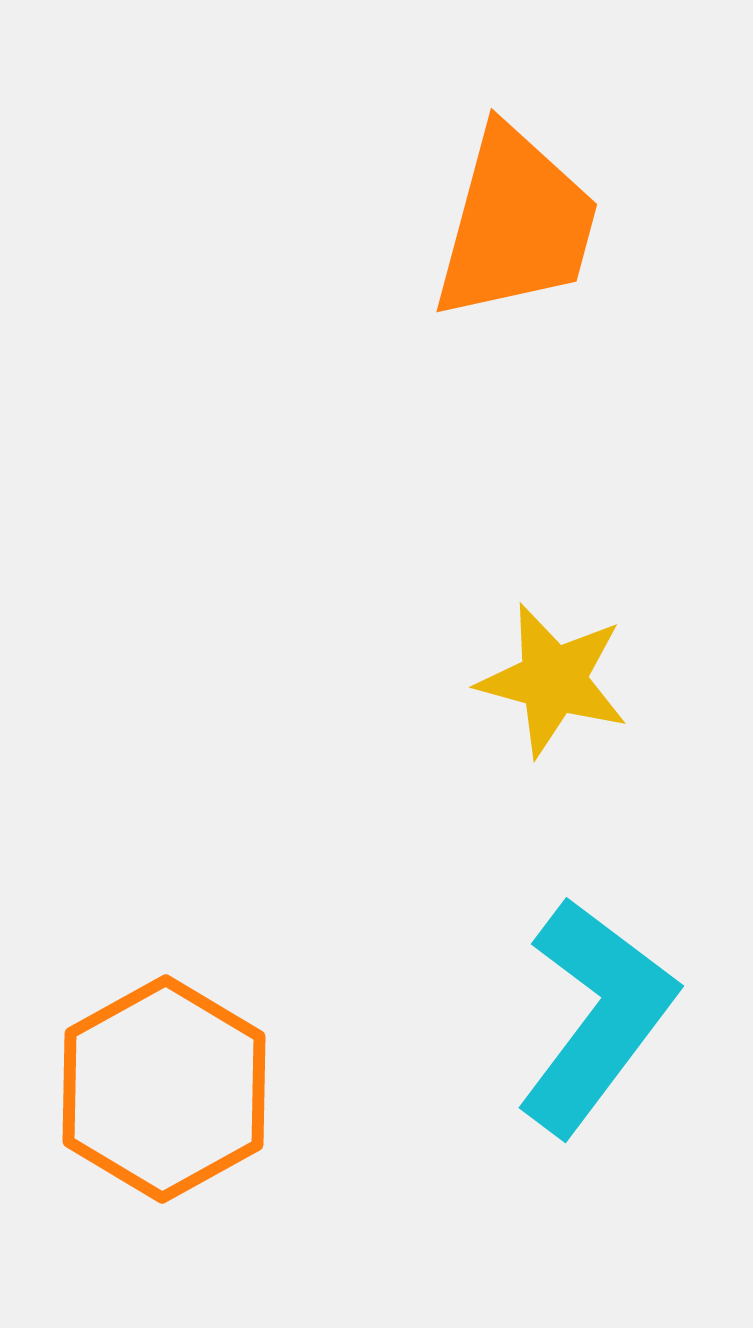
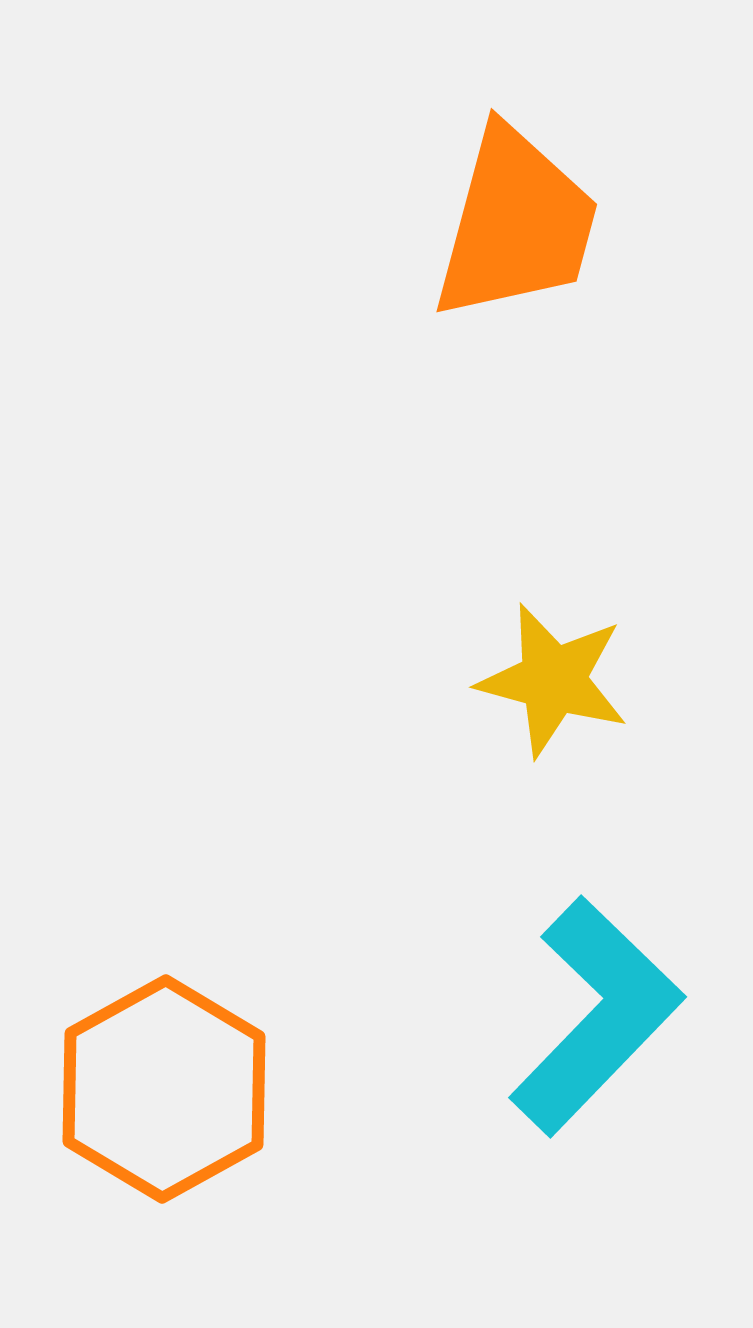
cyan L-shape: rotated 7 degrees clockwise
